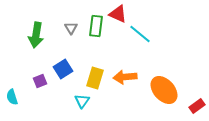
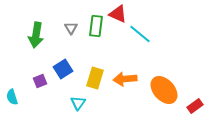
orange arrow: moved 2 px down
cyan triangle: moved 4 px left, 2 px down
red rectangle: moved 2 px left
